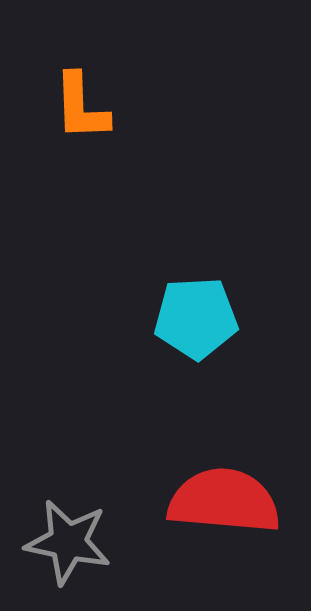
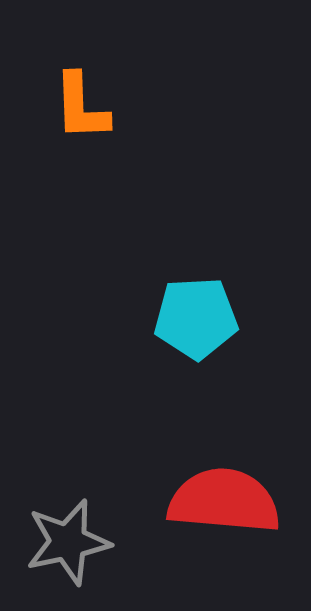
gray star: rotated 24 degrees counterclockwise
